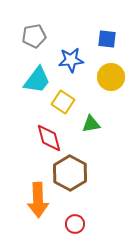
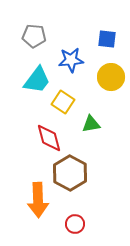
gray pentagon: rotated 15 degrees clockwise
